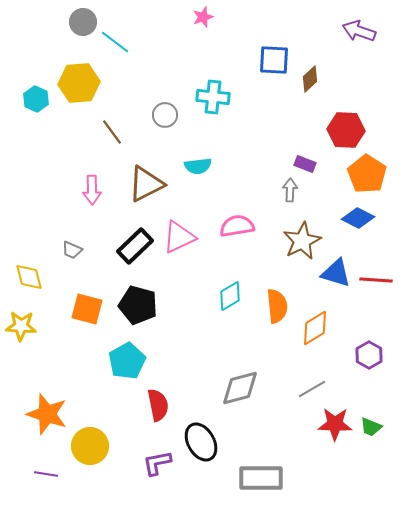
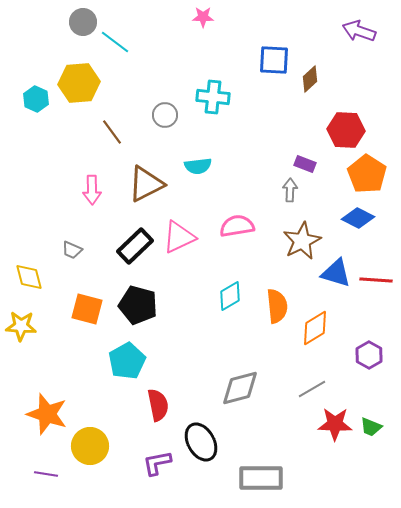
pink star at (203, 17): rotated 20 degrees clockwise
